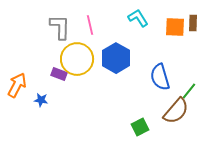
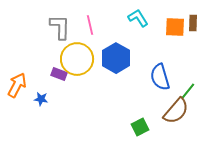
green line: moved 1 px left
blue star: moved 1 px up
